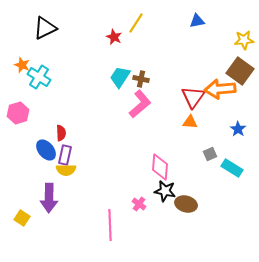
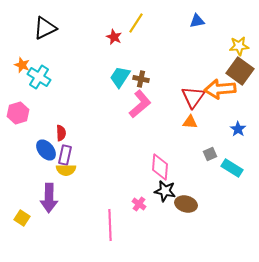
yellow star: moved 5 px left, 6 px down
